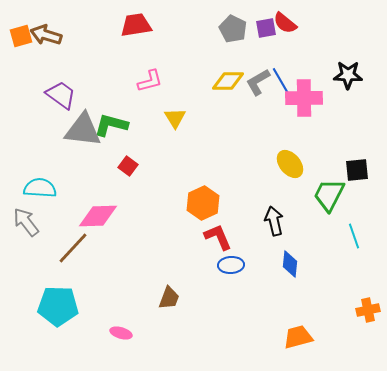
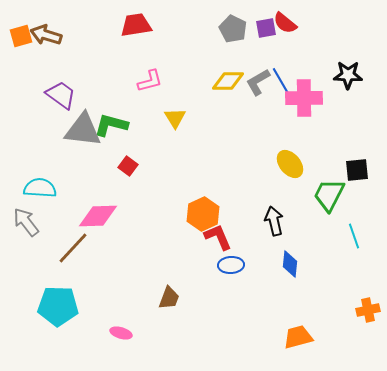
orange hexagon: moved 11 px down
